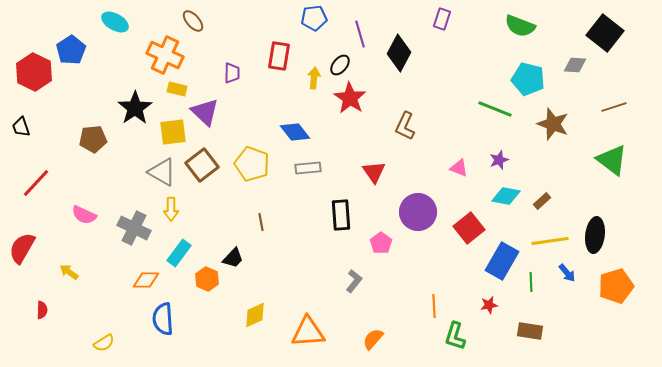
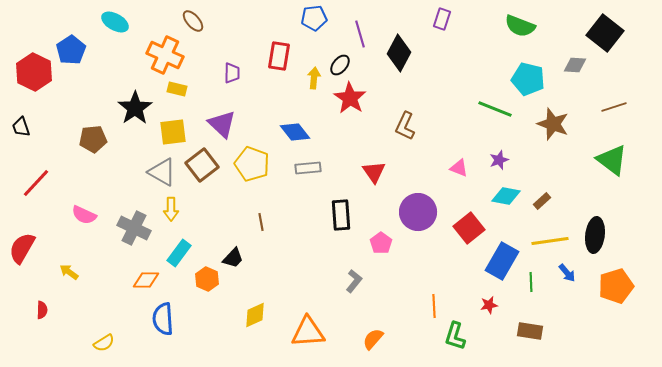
purple triangle at (205, 112): moved 17 px right, 12 px down
